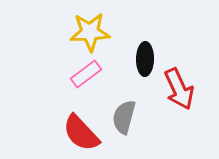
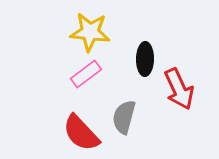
yellow star: rotated 9 degrees clockwise
